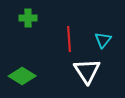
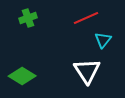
green cross: rotated 18 degrees counterclockwise
red line: moved 17 px right, 21 px up; rotated 70 degrees clockwise
